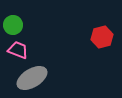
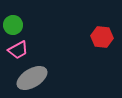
red hexagon: rotated 20 degrees clockwise
pink trapezoid: rotated 130 degrees clockwise
